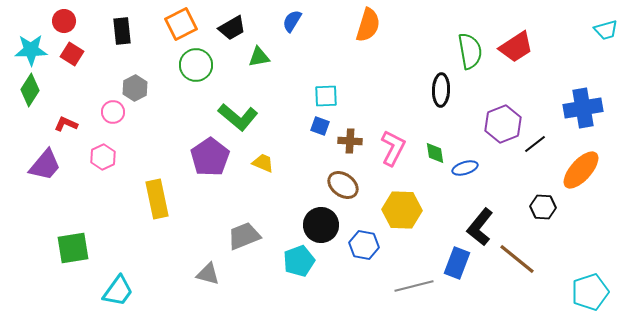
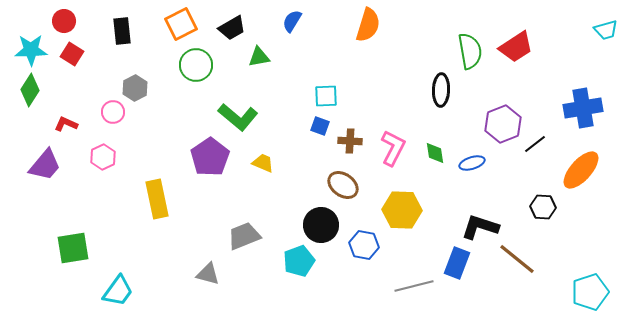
blue ellipse at (465, 168): moved 7 px right, 5 px up
black L-shape at (480, 227): rotated 69 degrees clockwise
